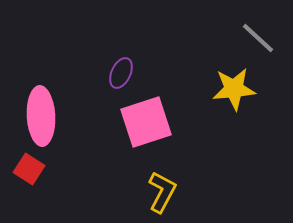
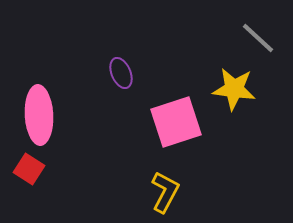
purple ellipse: rotated 48 degrees counterclockwise
yellow star: rotated 12 degrees clockwise
pink ellipse: moved 2 px left, 1 px up
pink square: moved 30 px right
yellow L-shape: moved 3 px right
